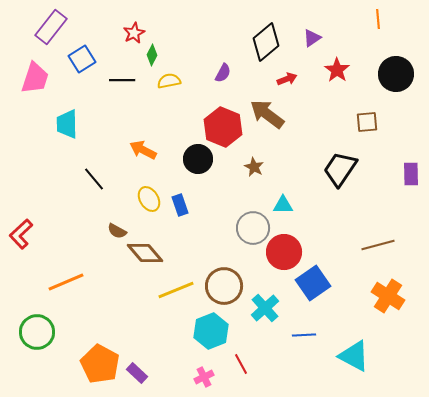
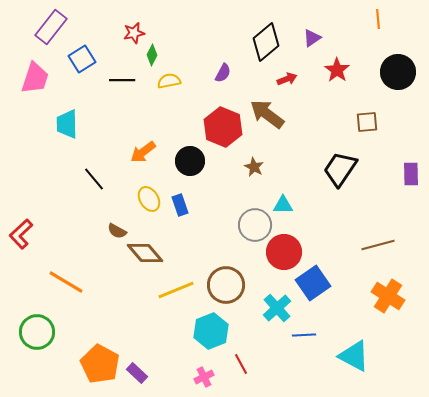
red star at (134, 33): rotated 15 degrees clockwise
black circle at (396, 74): moved 2 px right, 2 px up
orange arrow at (143, 150): moved 2 px down; rotated 64 degrees counterclockwise
black circle at (198, 159): moved 8 px left, 2 px down
gray circle at (253, 228): moved 2 px right, 3 px up
orange line at (66, 282): rotated 54 degrees clockwise
brown circle at (224, 286): moved 2 px right, 1 px up
cyan cross at (265, 308): moved 12 px right
